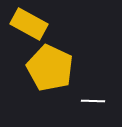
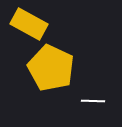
yellow pentagon: moved 1 px right
